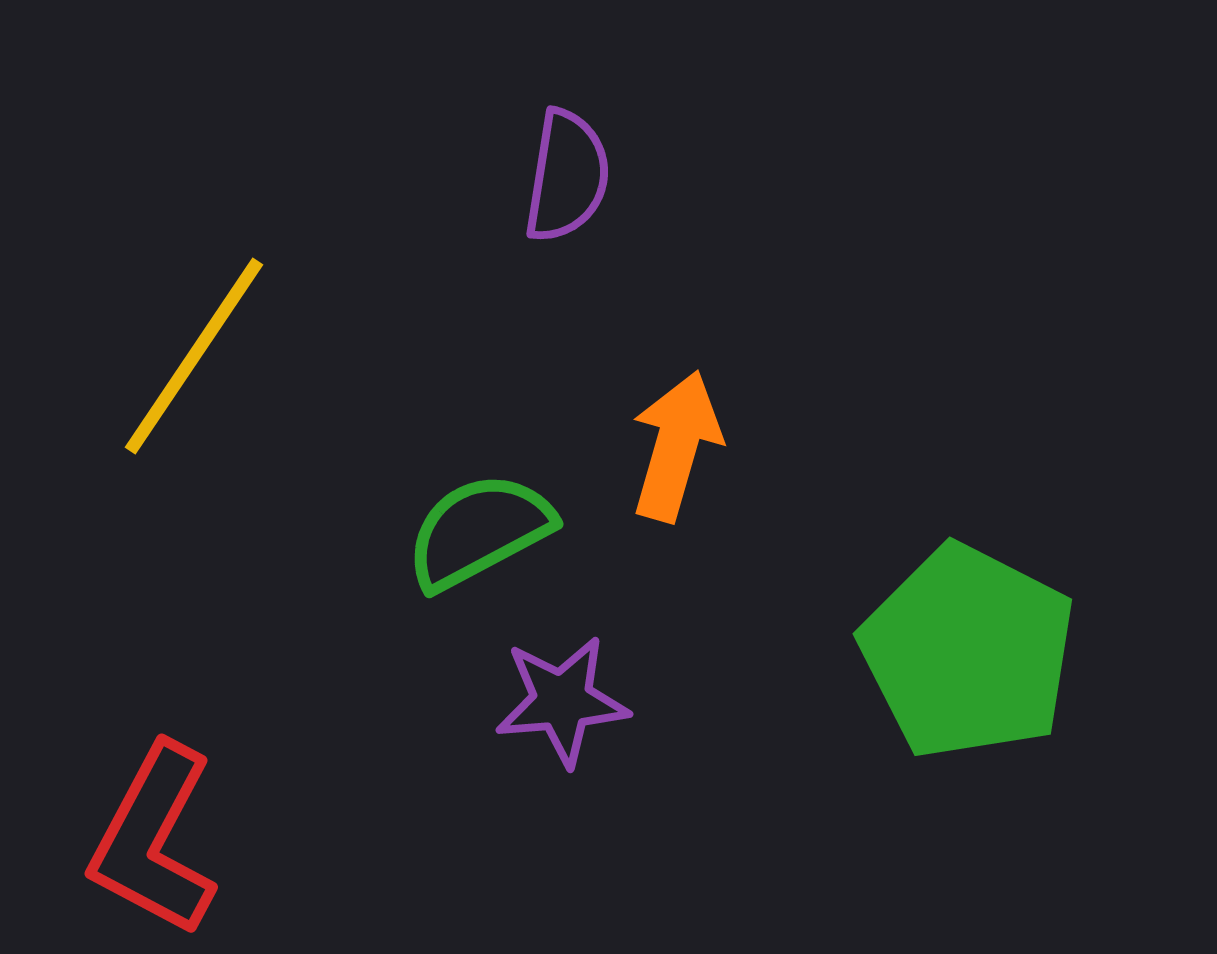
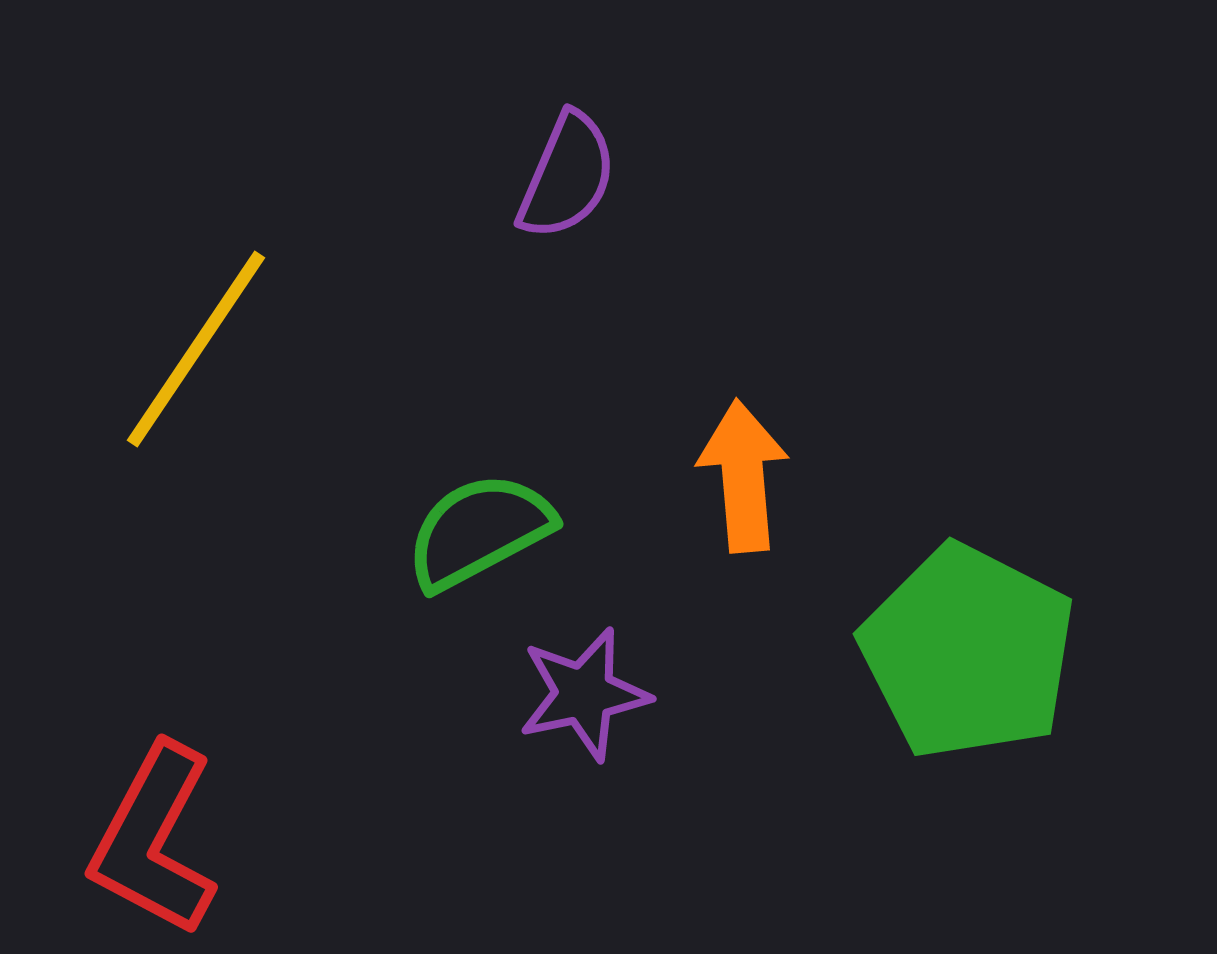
purple semicircle: rotated 14 degrees clockwise
yellow line: moved 2 px right, 7 px up
orange arrow: moved 67 px right, 30 px down; rotated 21 degrees counterclockwise
purple star: moved 22 px right, 7 px up; rotated 7 degrees counterclockwise
